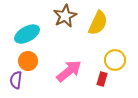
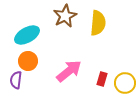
yellow semicircle: rotated 20 degrees counterclockwise
cyan ellipse: moved 1 px down
yellow circle: moved 10 px right, 23 px down
